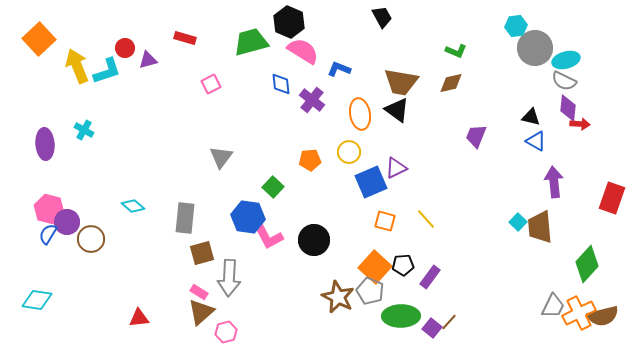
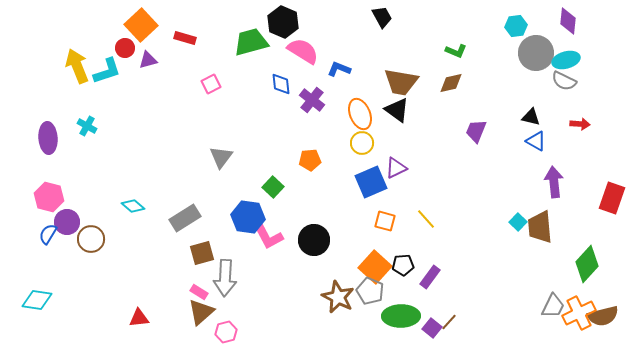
black hexagon at (289, 22): moved 6 px left
orange square at (39, 39): moved 102 px right, 14 px up
gray circle at (535, 48): moved 1 px right, 5 px down
purple diamond at (568, 108): moved 87 px up
orange ellipse at (360, 114): rotated 12 degrees counterclockwise
cyan cross at (84, 130): moved 3 px right, 4 px up
purple trapezoid at (476, 136): moved 5 px up
purple ellipse at (45, 144): moved 3 px right, 6 px up
yellow circle at (349, 152): moved 13 px right, 9 px up
pink hexagon at (49, 209): moved 12 px up
gray rectangle at (185, 218): rotated 52 degrees clockwise
gray arrow at (229, 278): moved 4 px left
